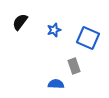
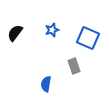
black semicircle: moved 5 px left, 11 px down
blue star: moved 2 px left
blue semicircle: moved 10 px left; rotated 84 degrees counterclockwise
